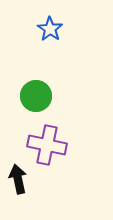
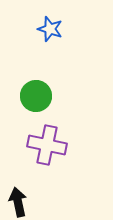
blue star: rotated 15 degrees counterclockwise
black arrow: moved 23 px down
